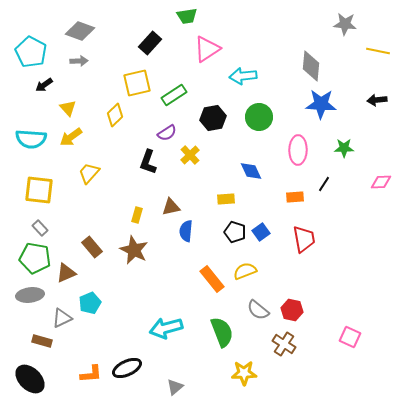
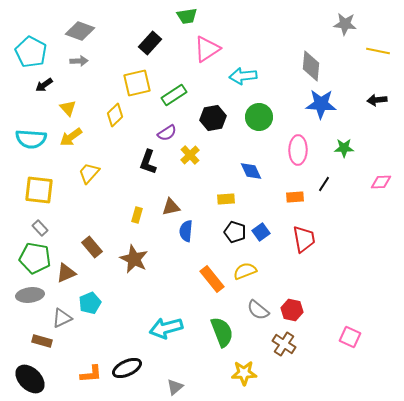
brown star at (134, 250): moved 9 px down
